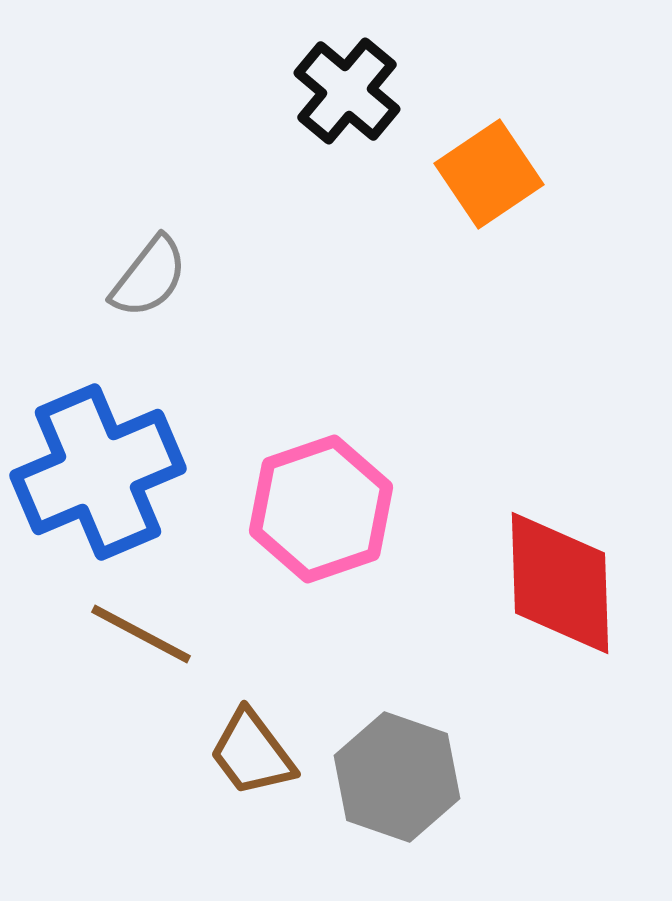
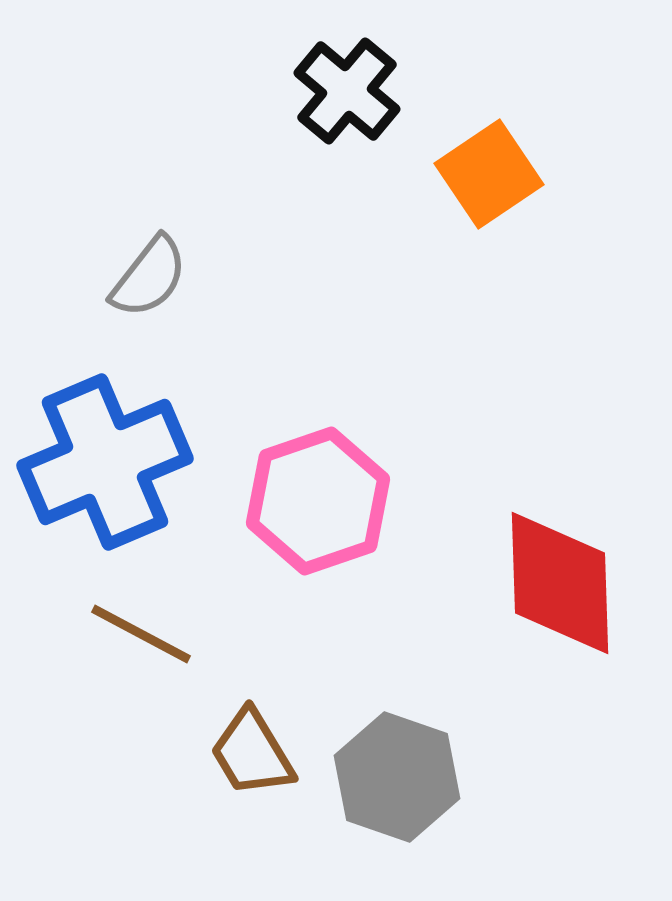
blue cross: moved 7 px right, 10 px up
pink hexagon: moved 3 px left, 8 px up
brown trapezoid: rotated 6 degrees clockwise
